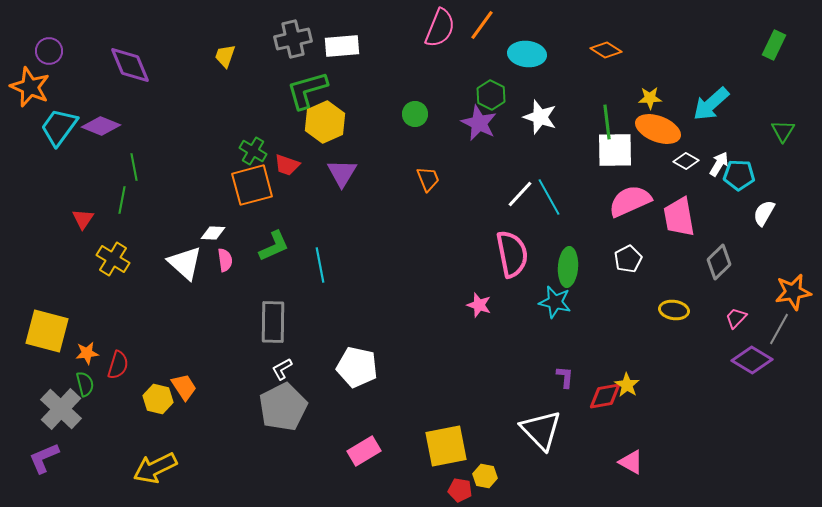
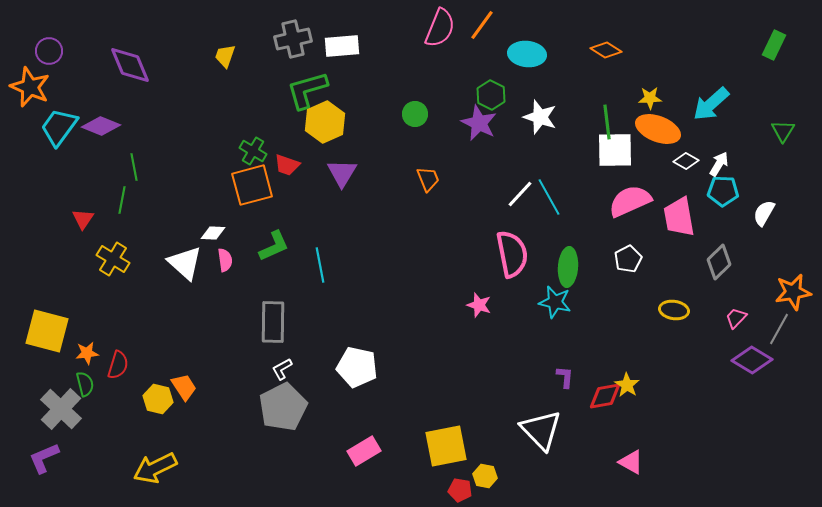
cyan pentagon at (739, 175): moved 16 px left, 16 px down
